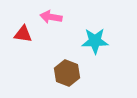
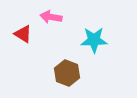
red triangle: rotated 24 degrees clockwise
cyan star: moved 1 px left, 1 px up
